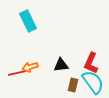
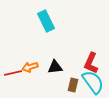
cyan rectangle: moved 18 px right
black triangle: moved 6 px left, 2 px down
red line: moved 4 px left
